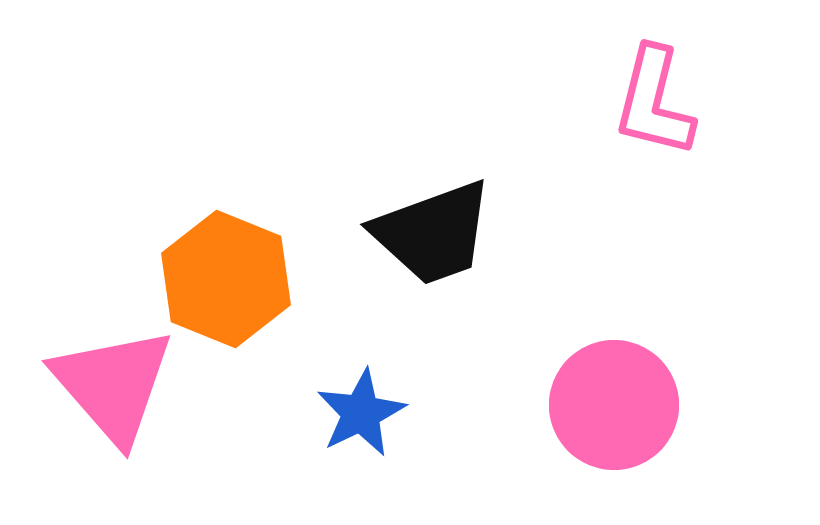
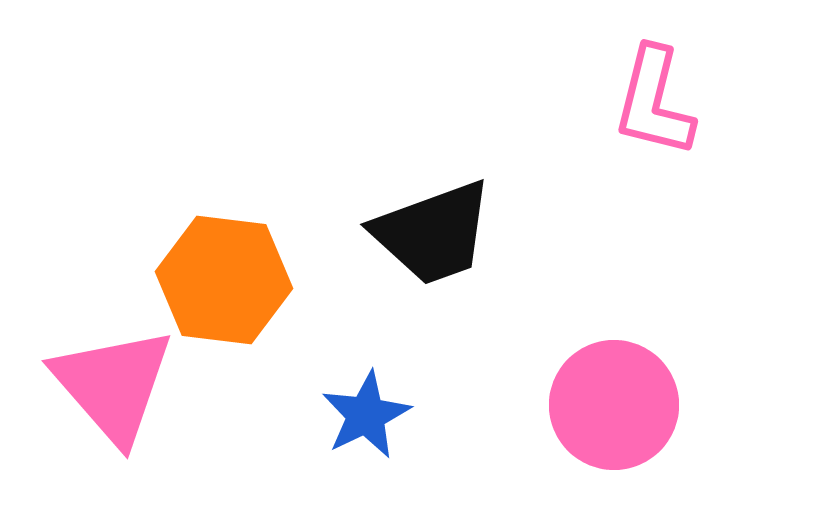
orange hexagon: moved 2 px left, 1 px down; rotated 15 degrees counterclockwise
blue star: moved 5 px right, 2 px down
